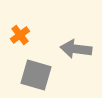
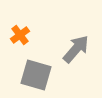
gray arrow: rotated 124 degrees clockwise
